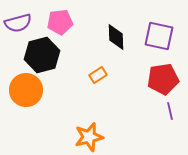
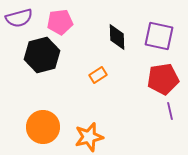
purple semicircle: moved 1 px right, 5 px up
black diamond: moved 1 px right
orange circle: moved 17 px right, 37 px down
